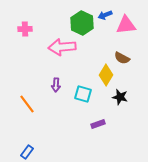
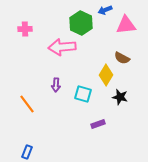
blue arrow: moved 5 px up
green hexagon: moved 1 px left
blue rectangle: rotated 16 degrees counterclockwise
